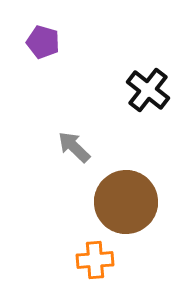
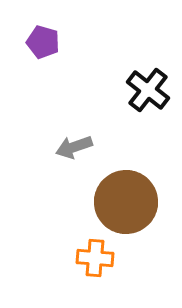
gray arrow: rotated 63 degrees counterclockwise
orange cross: moved 2 px up; rotated 9 degrees clockwise
